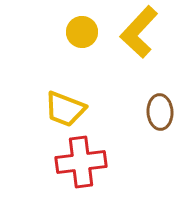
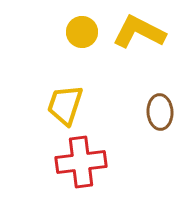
yellow L-shape: rotated 74 degrees clockwise
yellow trapezoid: moved 4 px up; rotated 87 degrees clockwise
